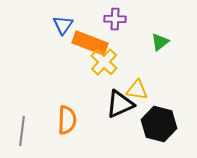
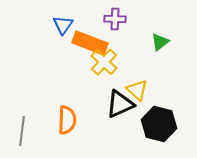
yellow triangle: rotated 35 degrees clockwise
